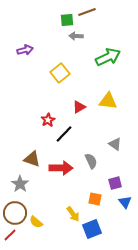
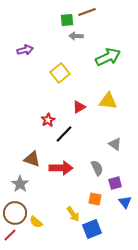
gray semicircle: moved 6 px right, 7 px down
